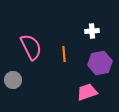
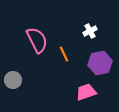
white cross: moved 2 px left; rotated 24 degrees counterclockwise
pink semicircle: moved 6 px right, 7 px up
orange line: rotated 21 degrees counterclockwise
pink trapezoid: moved 1 px left
